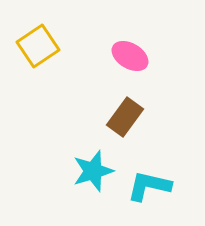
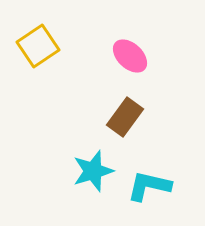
pink ellipse: rotated 12 degrees clockwise
